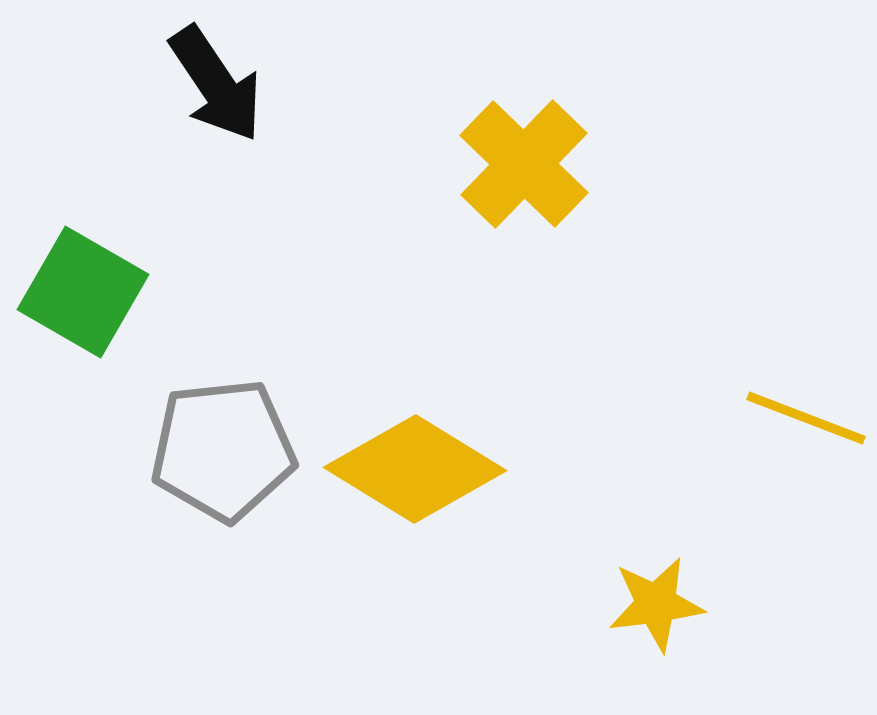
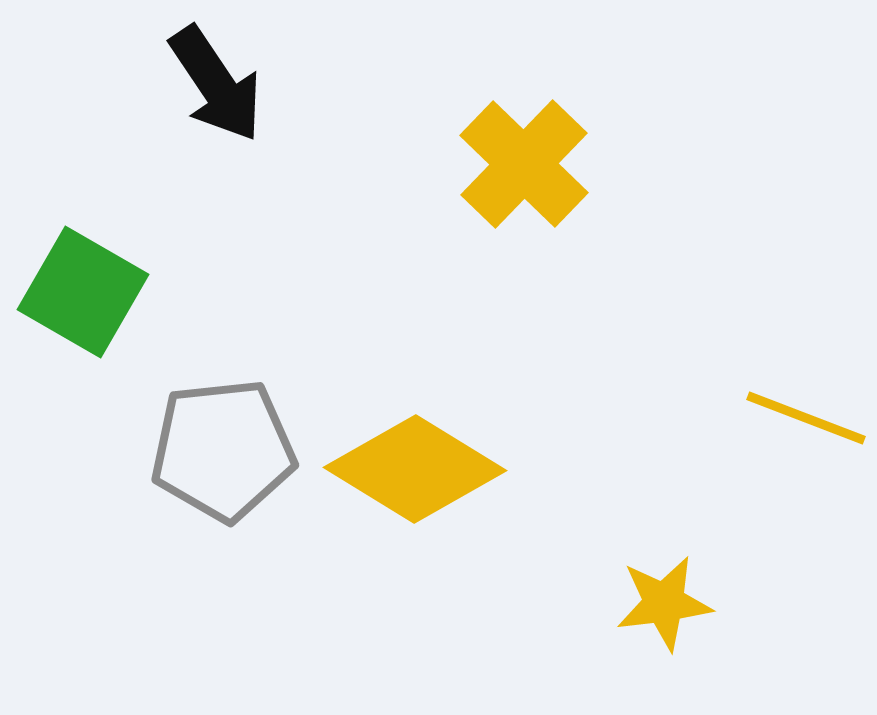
yellow star: moved 8 px right, 1 px up
